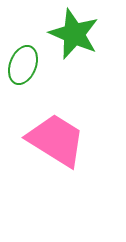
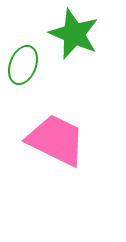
pink trapezoid: rotated 6 degrees counterclockwise
